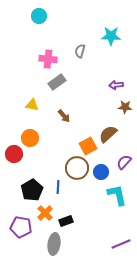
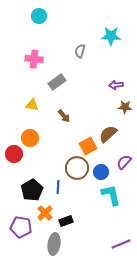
pink cross: moved 14 px left
cyan L-shape: moved 6 px left
